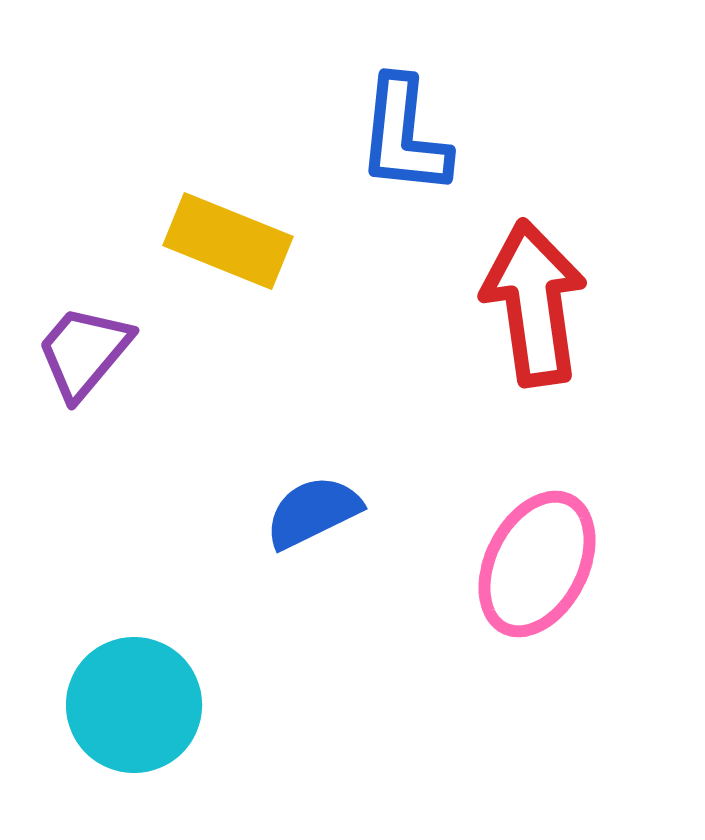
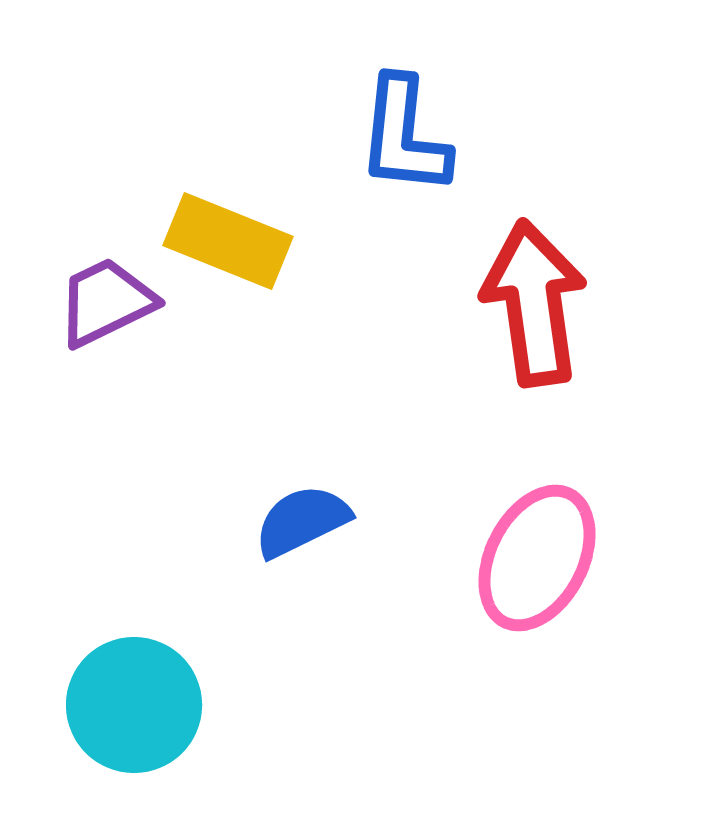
purple trapezoid: moved 22 px right, 50 px up; rotated 24 degrees clockwise
blue semicircle: moved 11 px left, 9 px down
pink ellipse: moved 6 px up
